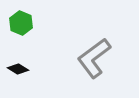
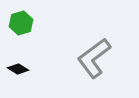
green hexagon: rotated 20 degrees clockwise
